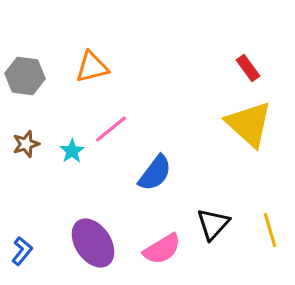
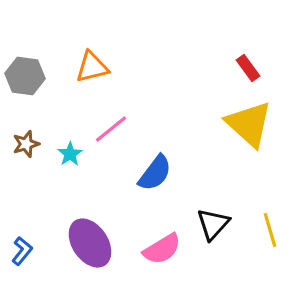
cyan star: moved 2 px left, 3 px down
purple ellipse: moved 3 px left
